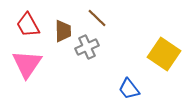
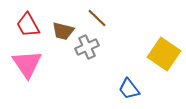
brown trapezoid: rotated 105 degrees clockwise
pink triangle: rotated 8 degrees counterclockwise
